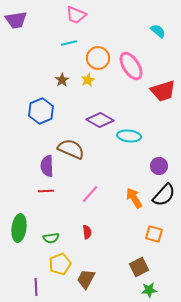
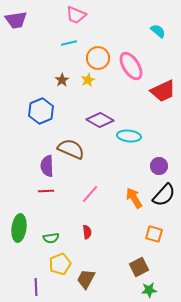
red trapezoid: rotated 8 degrees counterclockwise
